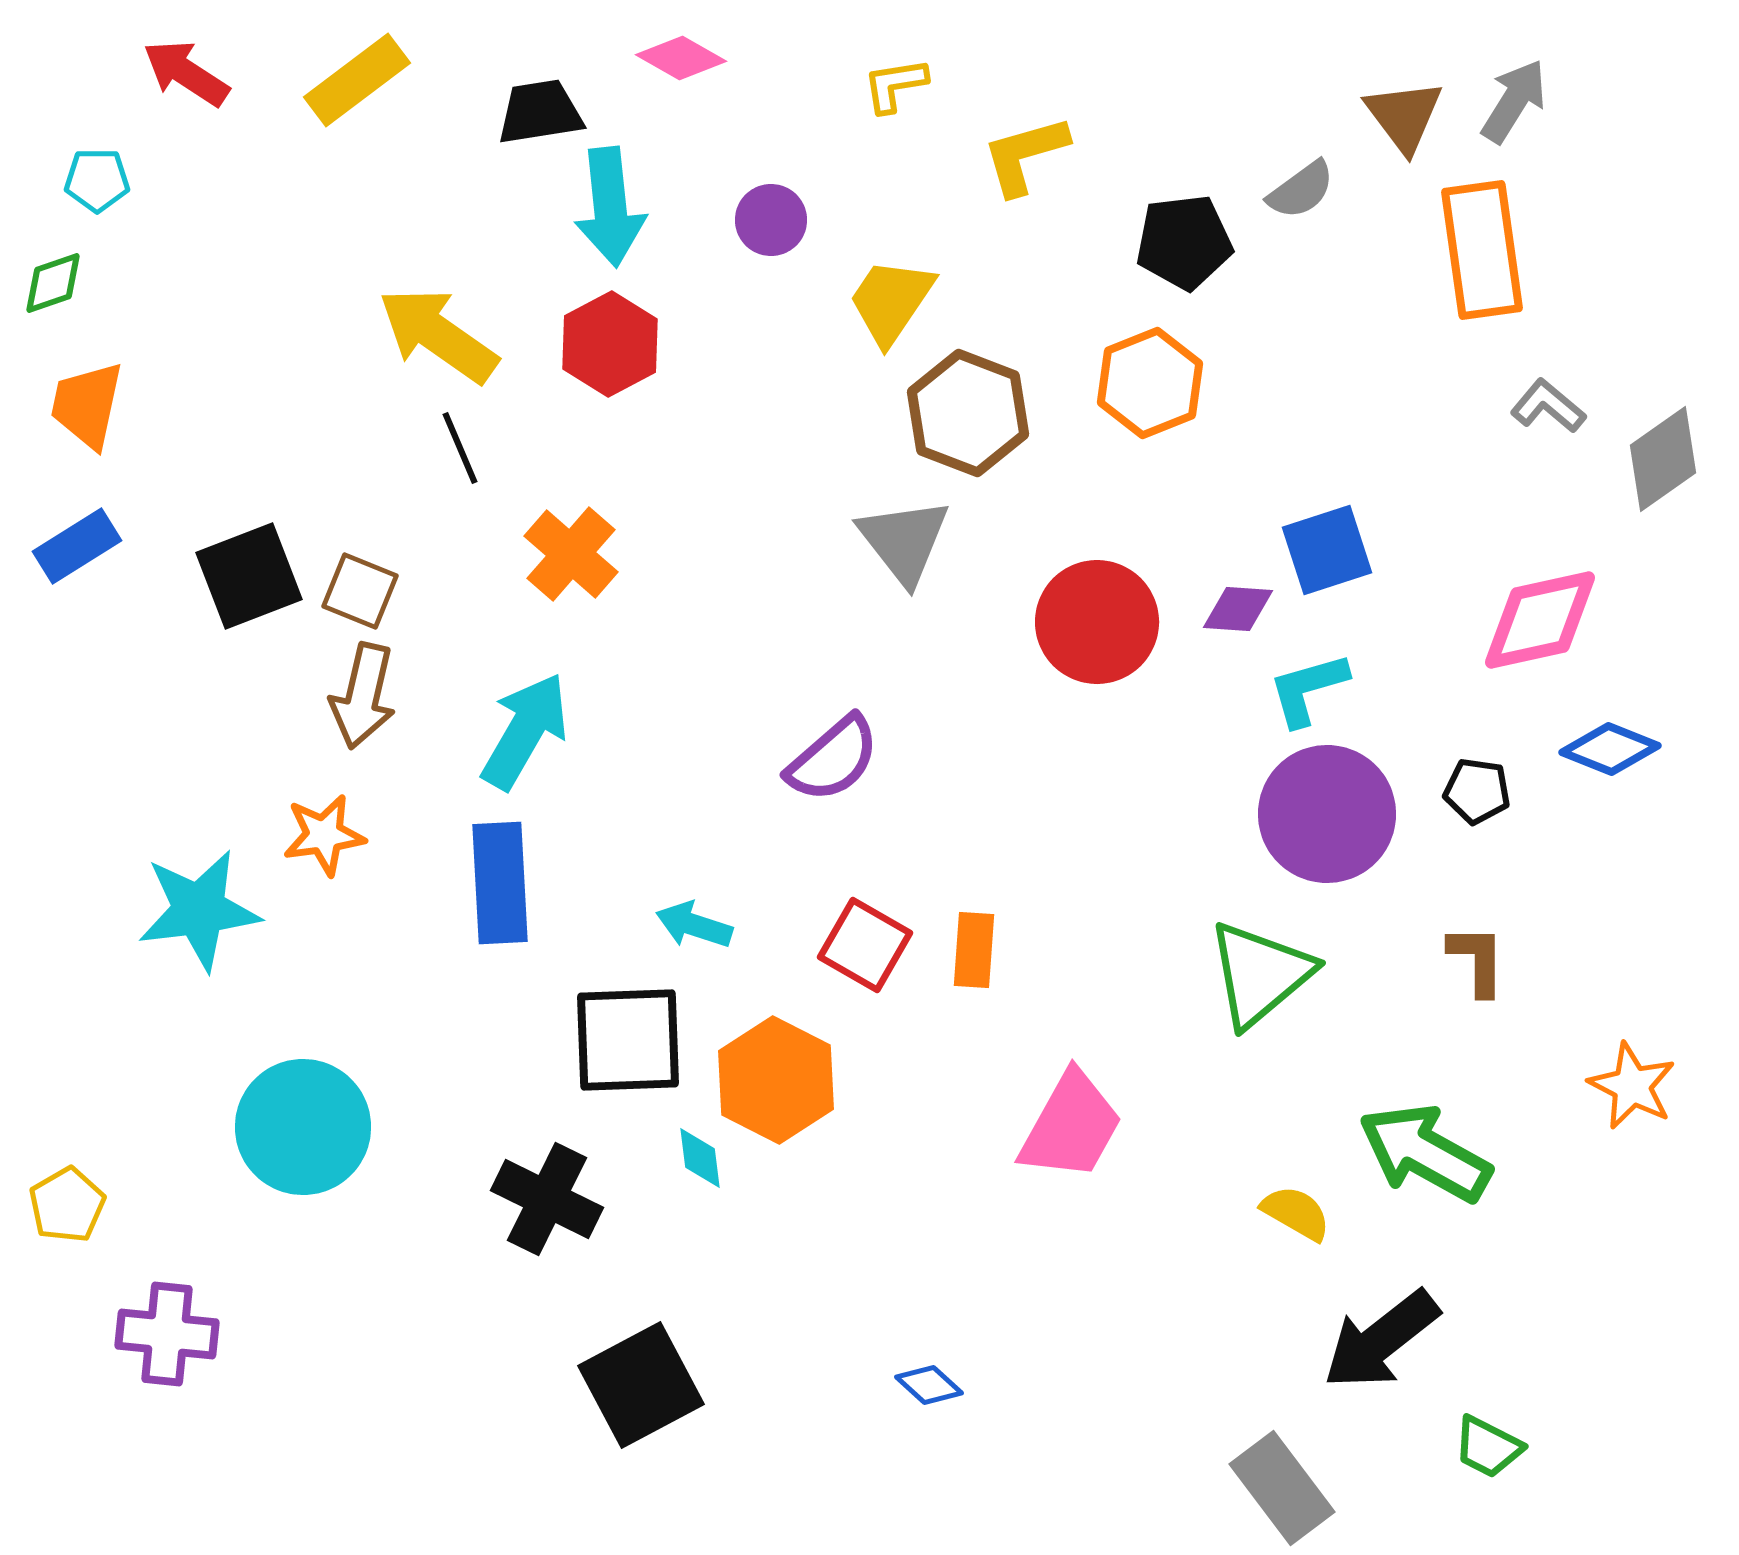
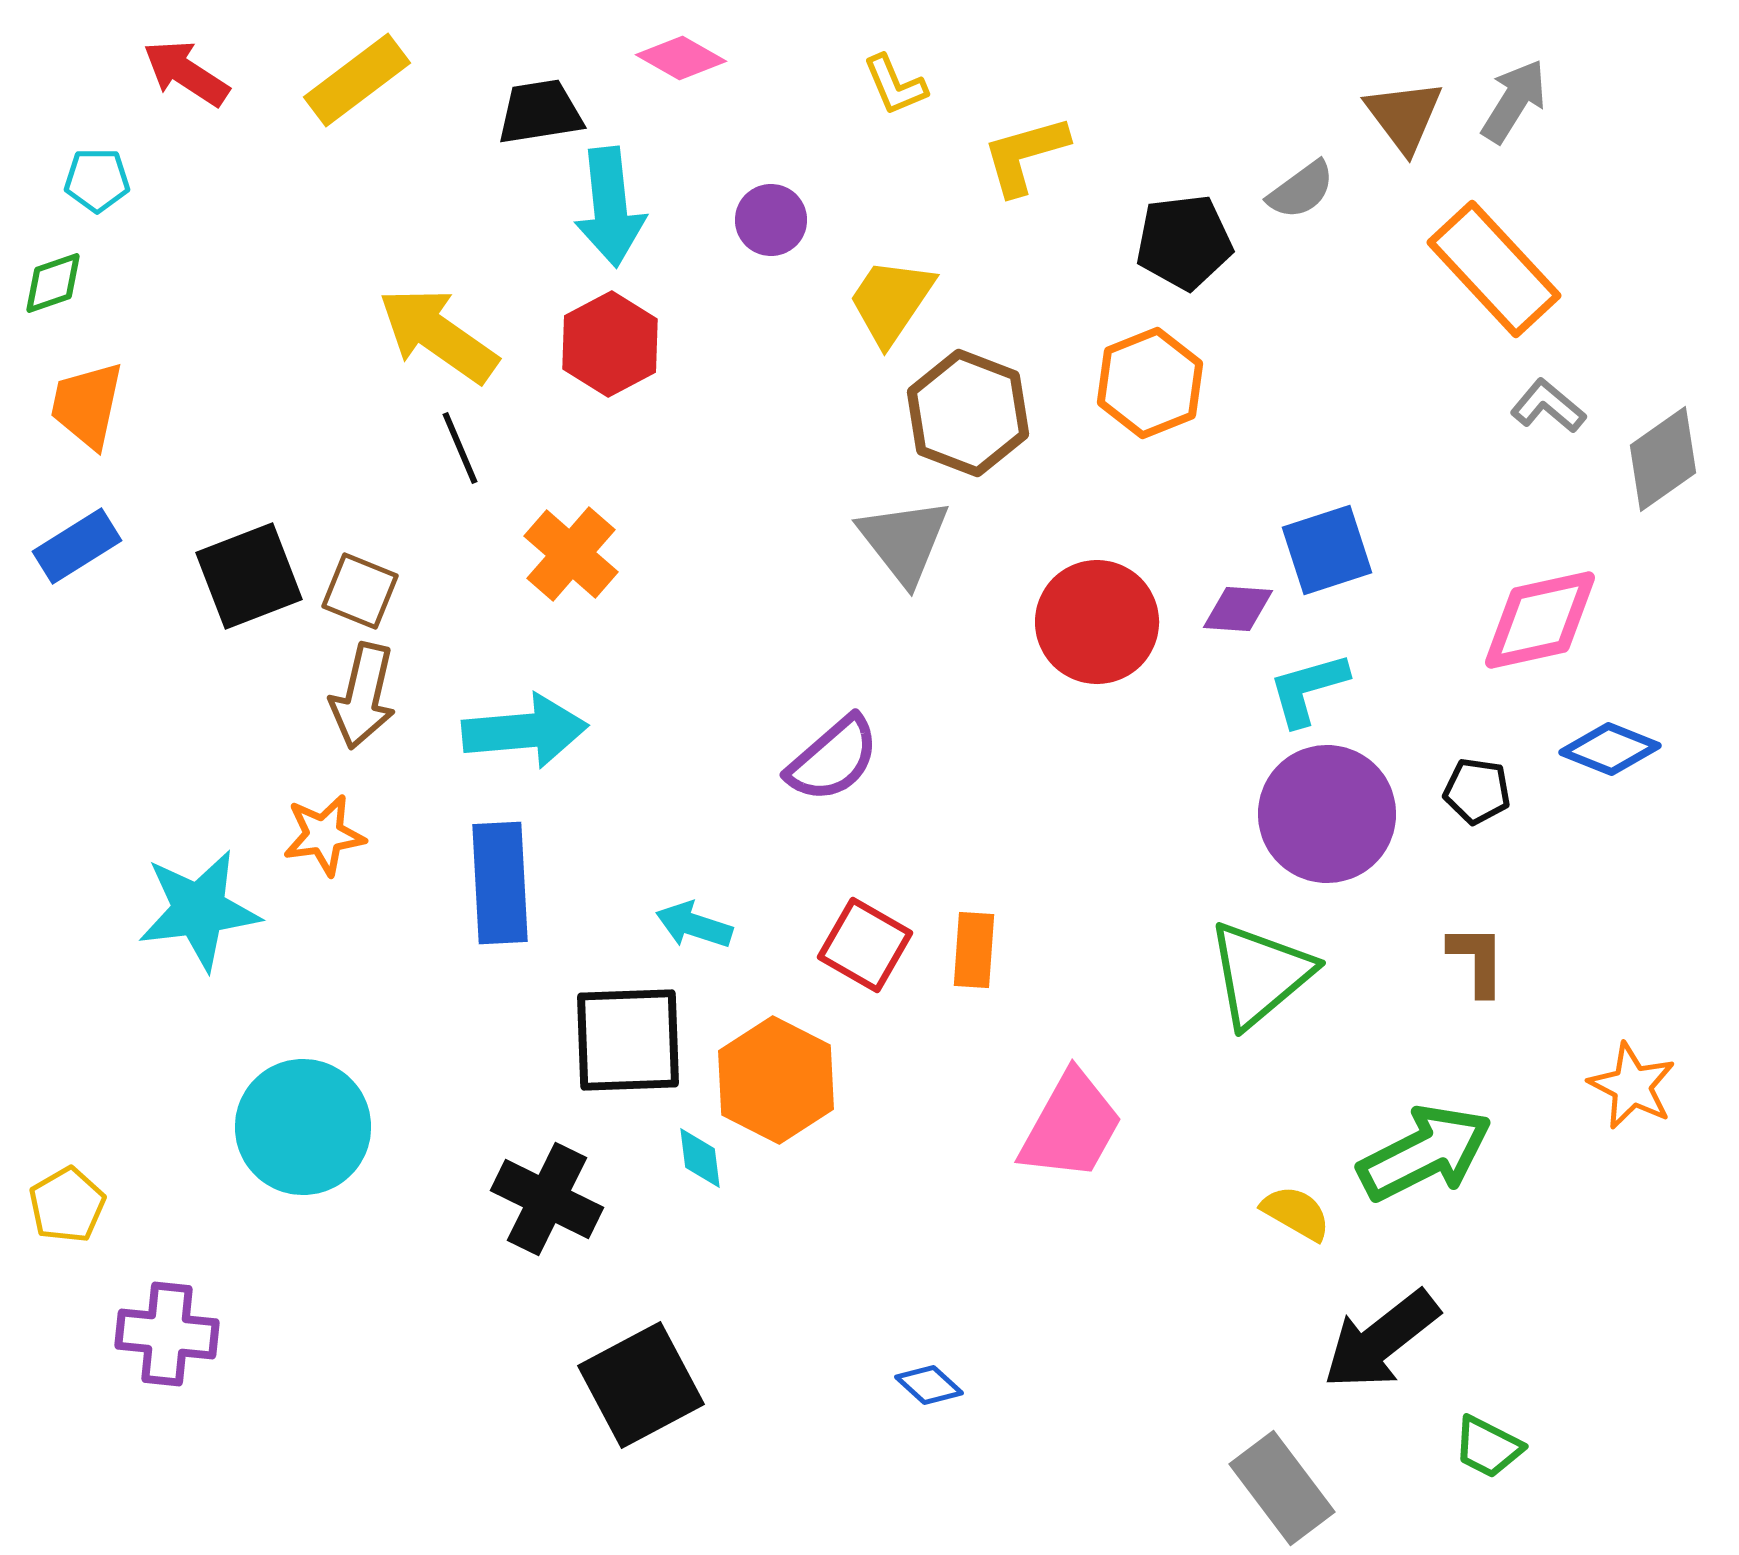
yellow L-shape at (895, 85): rotated 104 degrees counterclockwise
orange rectangle at (1482, 250): moved 12 px right, 19 px down; rotated 35 degrees counterclockwise
cyan arrow at (525, 731): rotated 55 degrees clockwise
green arrow at (1425, 1153): rotated 124 degrees clockwise
